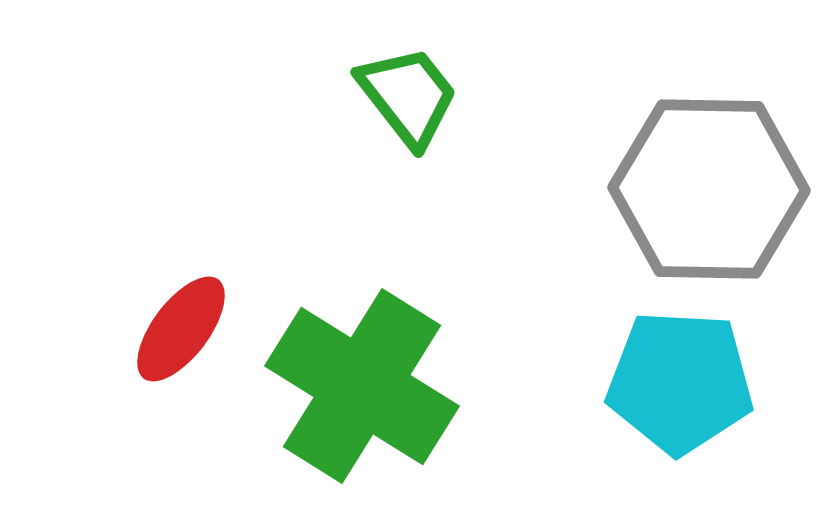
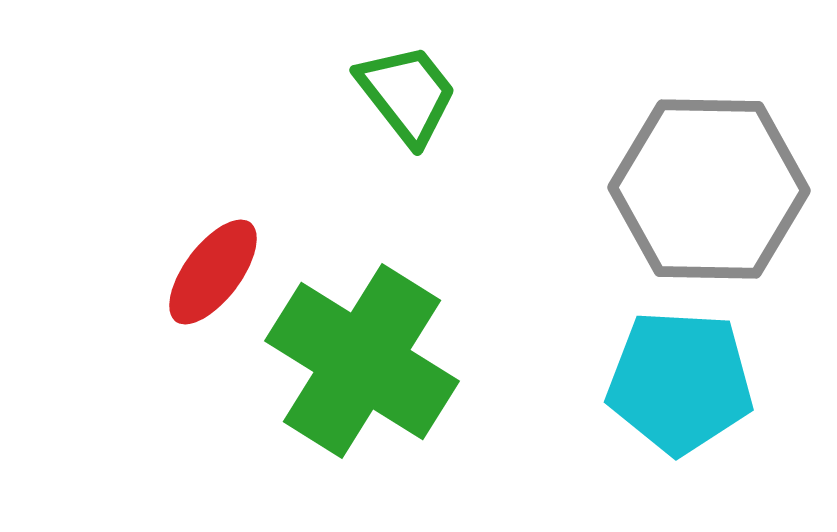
green trapezoid: moved 1 px left, 2 px up
red ellipse: moved 32 px right, 57 px up
green cross: moved 25 px up
